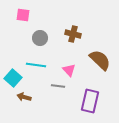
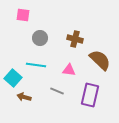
brown cross: moved 2 px right, 5 px down
pink triangle: rotated 40 degrees counterclockwise
gray line: moved 1 px left, 5 px down; rotated 16 degrees clockwise
purple rectangle: moved 6 px up
